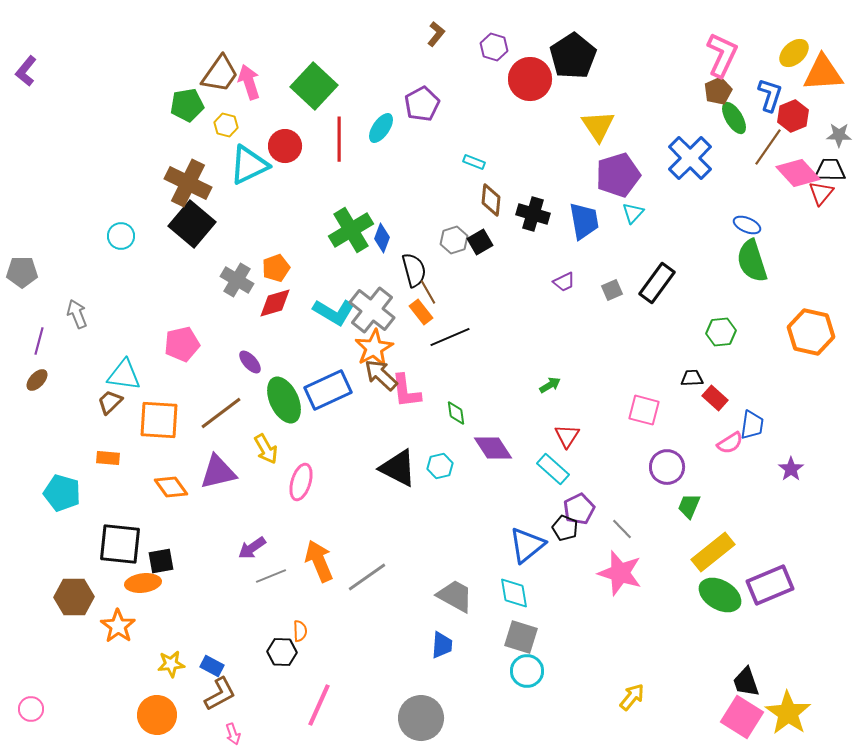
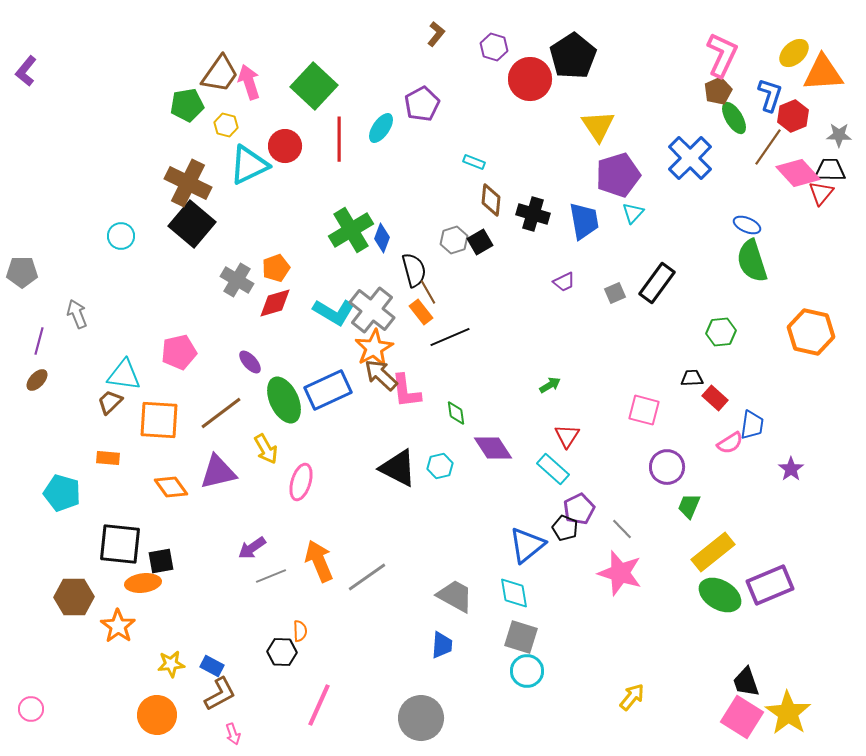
gray square at (612, 290): moved 3 px right, 3 px down
pink pentagon at (182, 344): moved 3 px left, 8 px down
